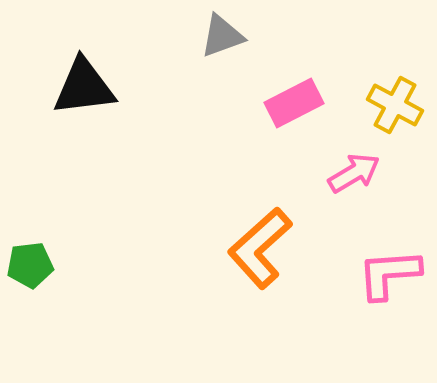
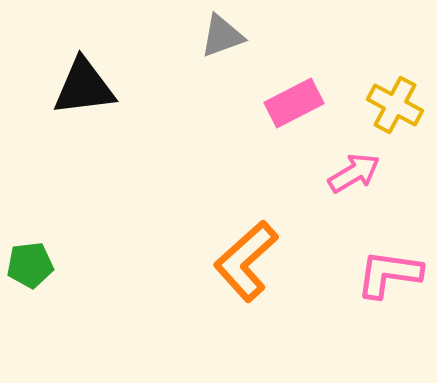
orange L-shape: moved 14 px left, 13 px down
pink L-shape: rotated 12 degrees clockwise
